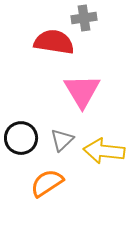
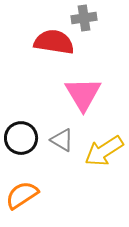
pink triangle: moved 1 px right, 3 px down
gray triangle: rotated 45 degrees counterclockwise
yellow arrow: rotated 39 degrees counterclockwise
orange semicircle: moved 25 px left, 12 px down
